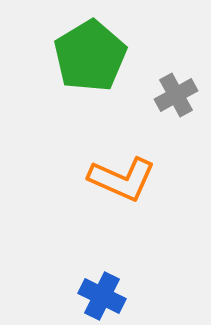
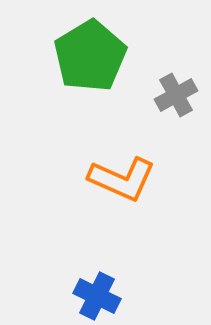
blue cross: moved 5 px left
